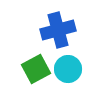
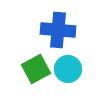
blue cross: rotated 20 degrees clockwise
